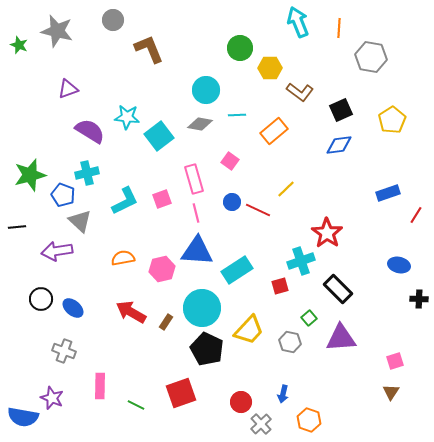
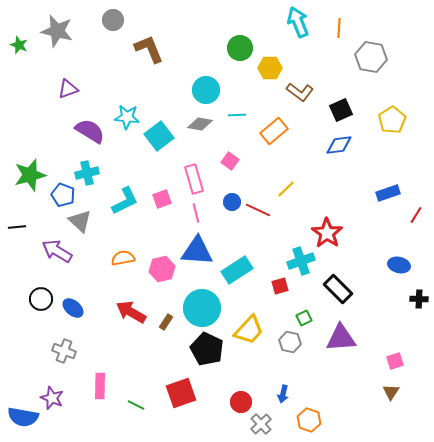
purple arrow at (57, 251): rotated 40 degrees clockwise
green square at (309, 318): moved 5 px left; rotated 14 degrees clockwise
